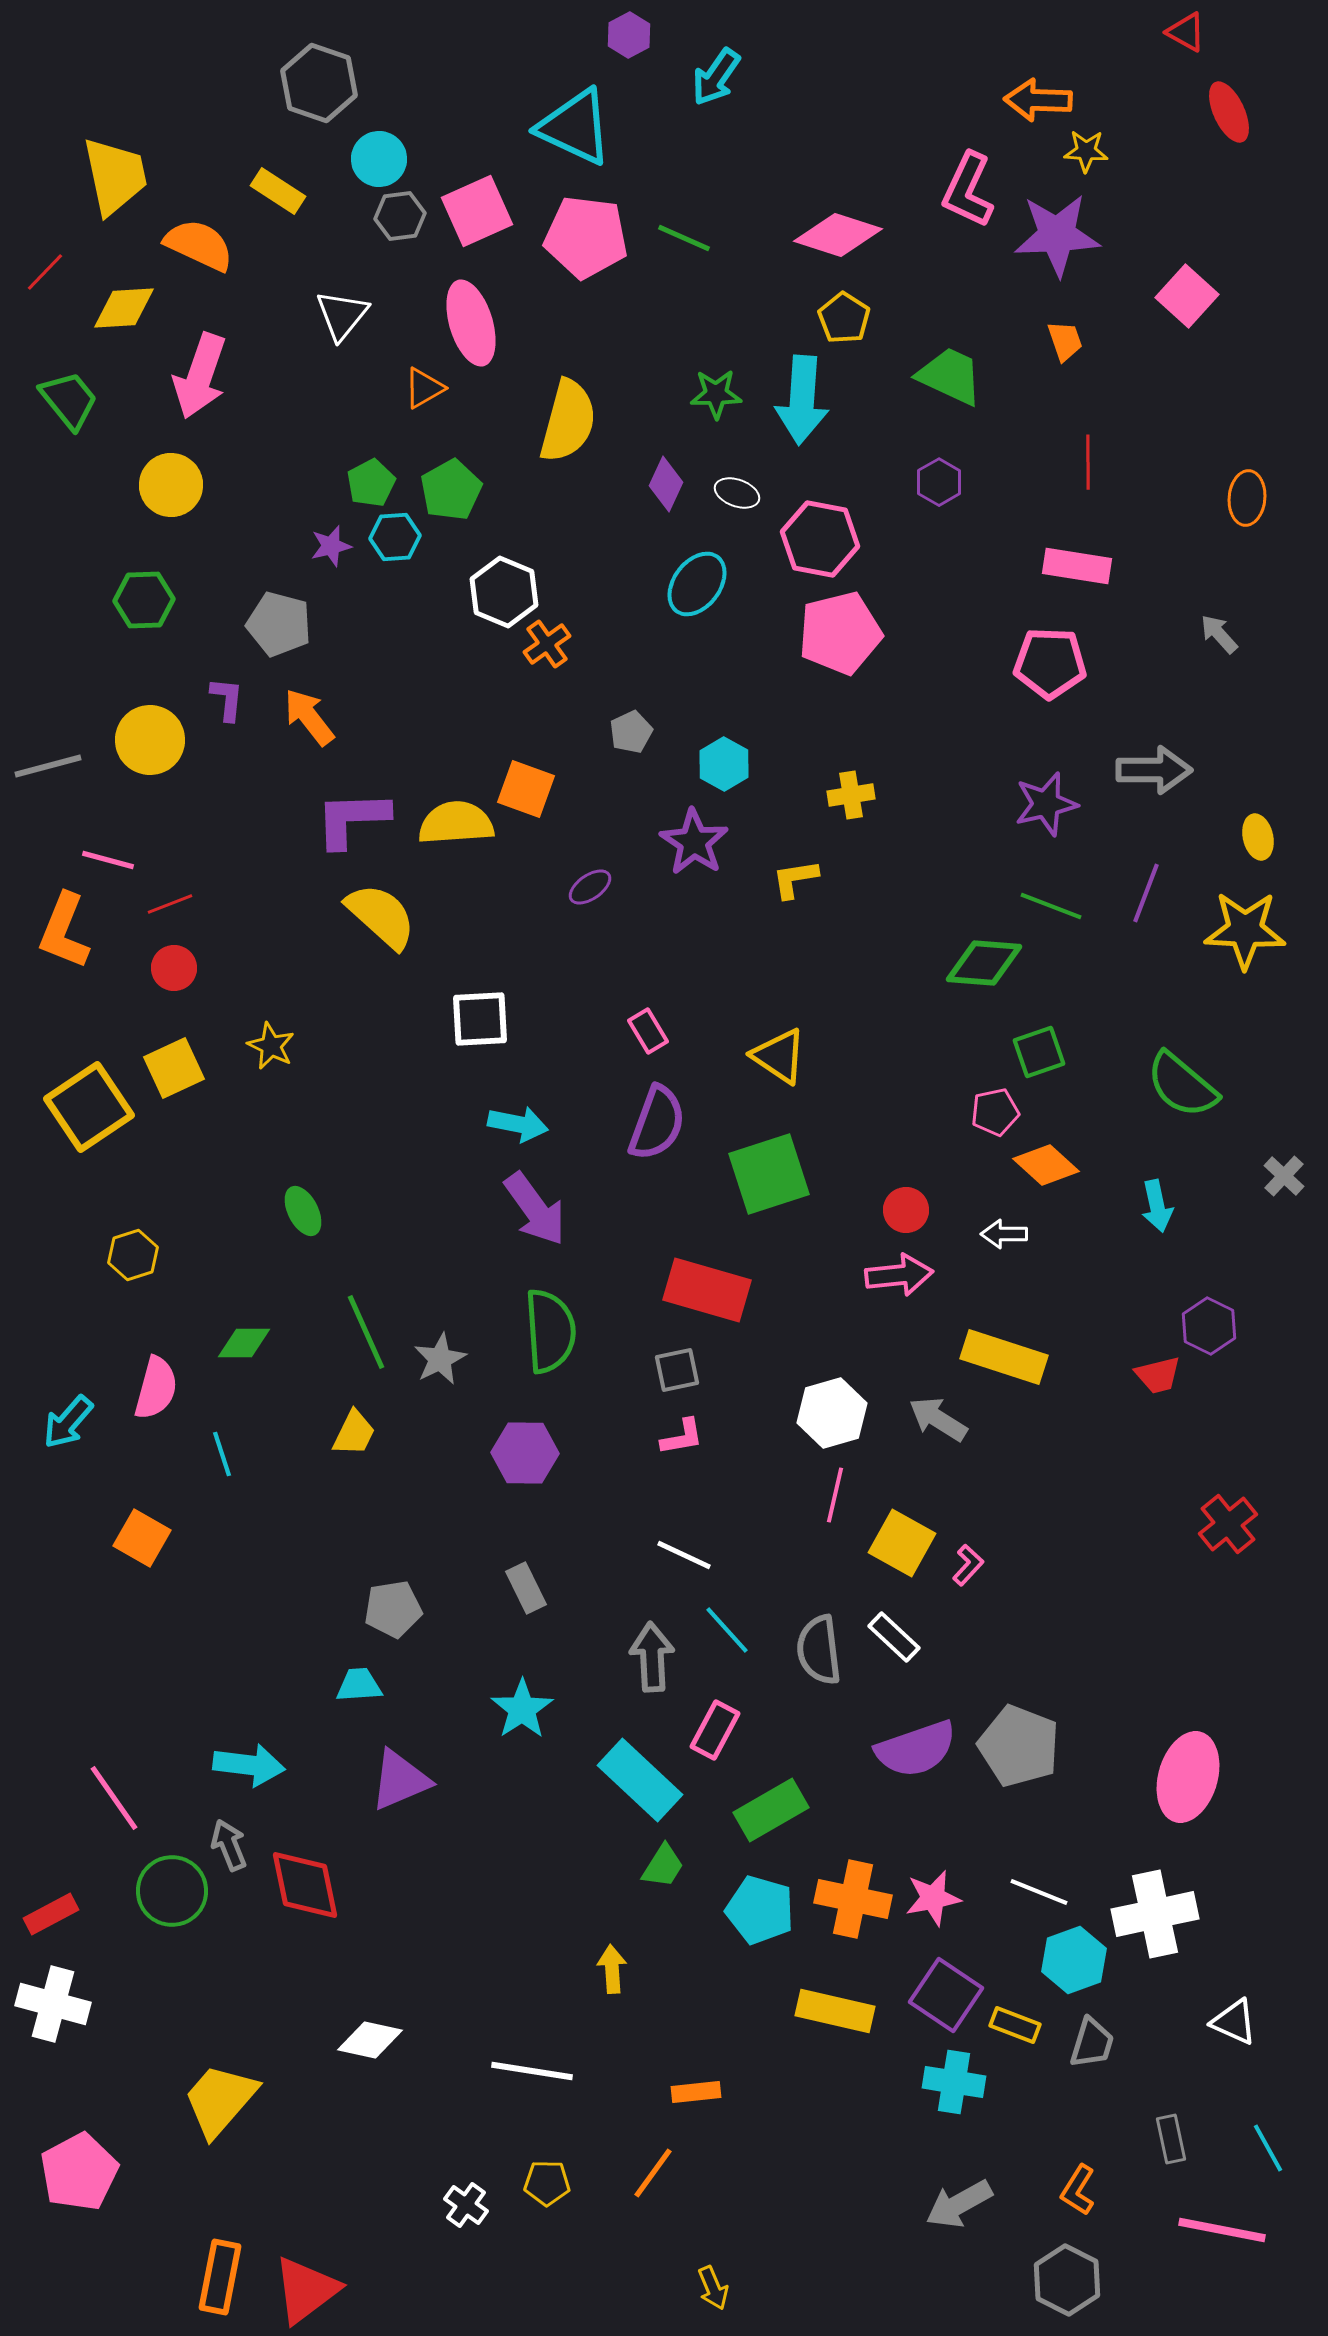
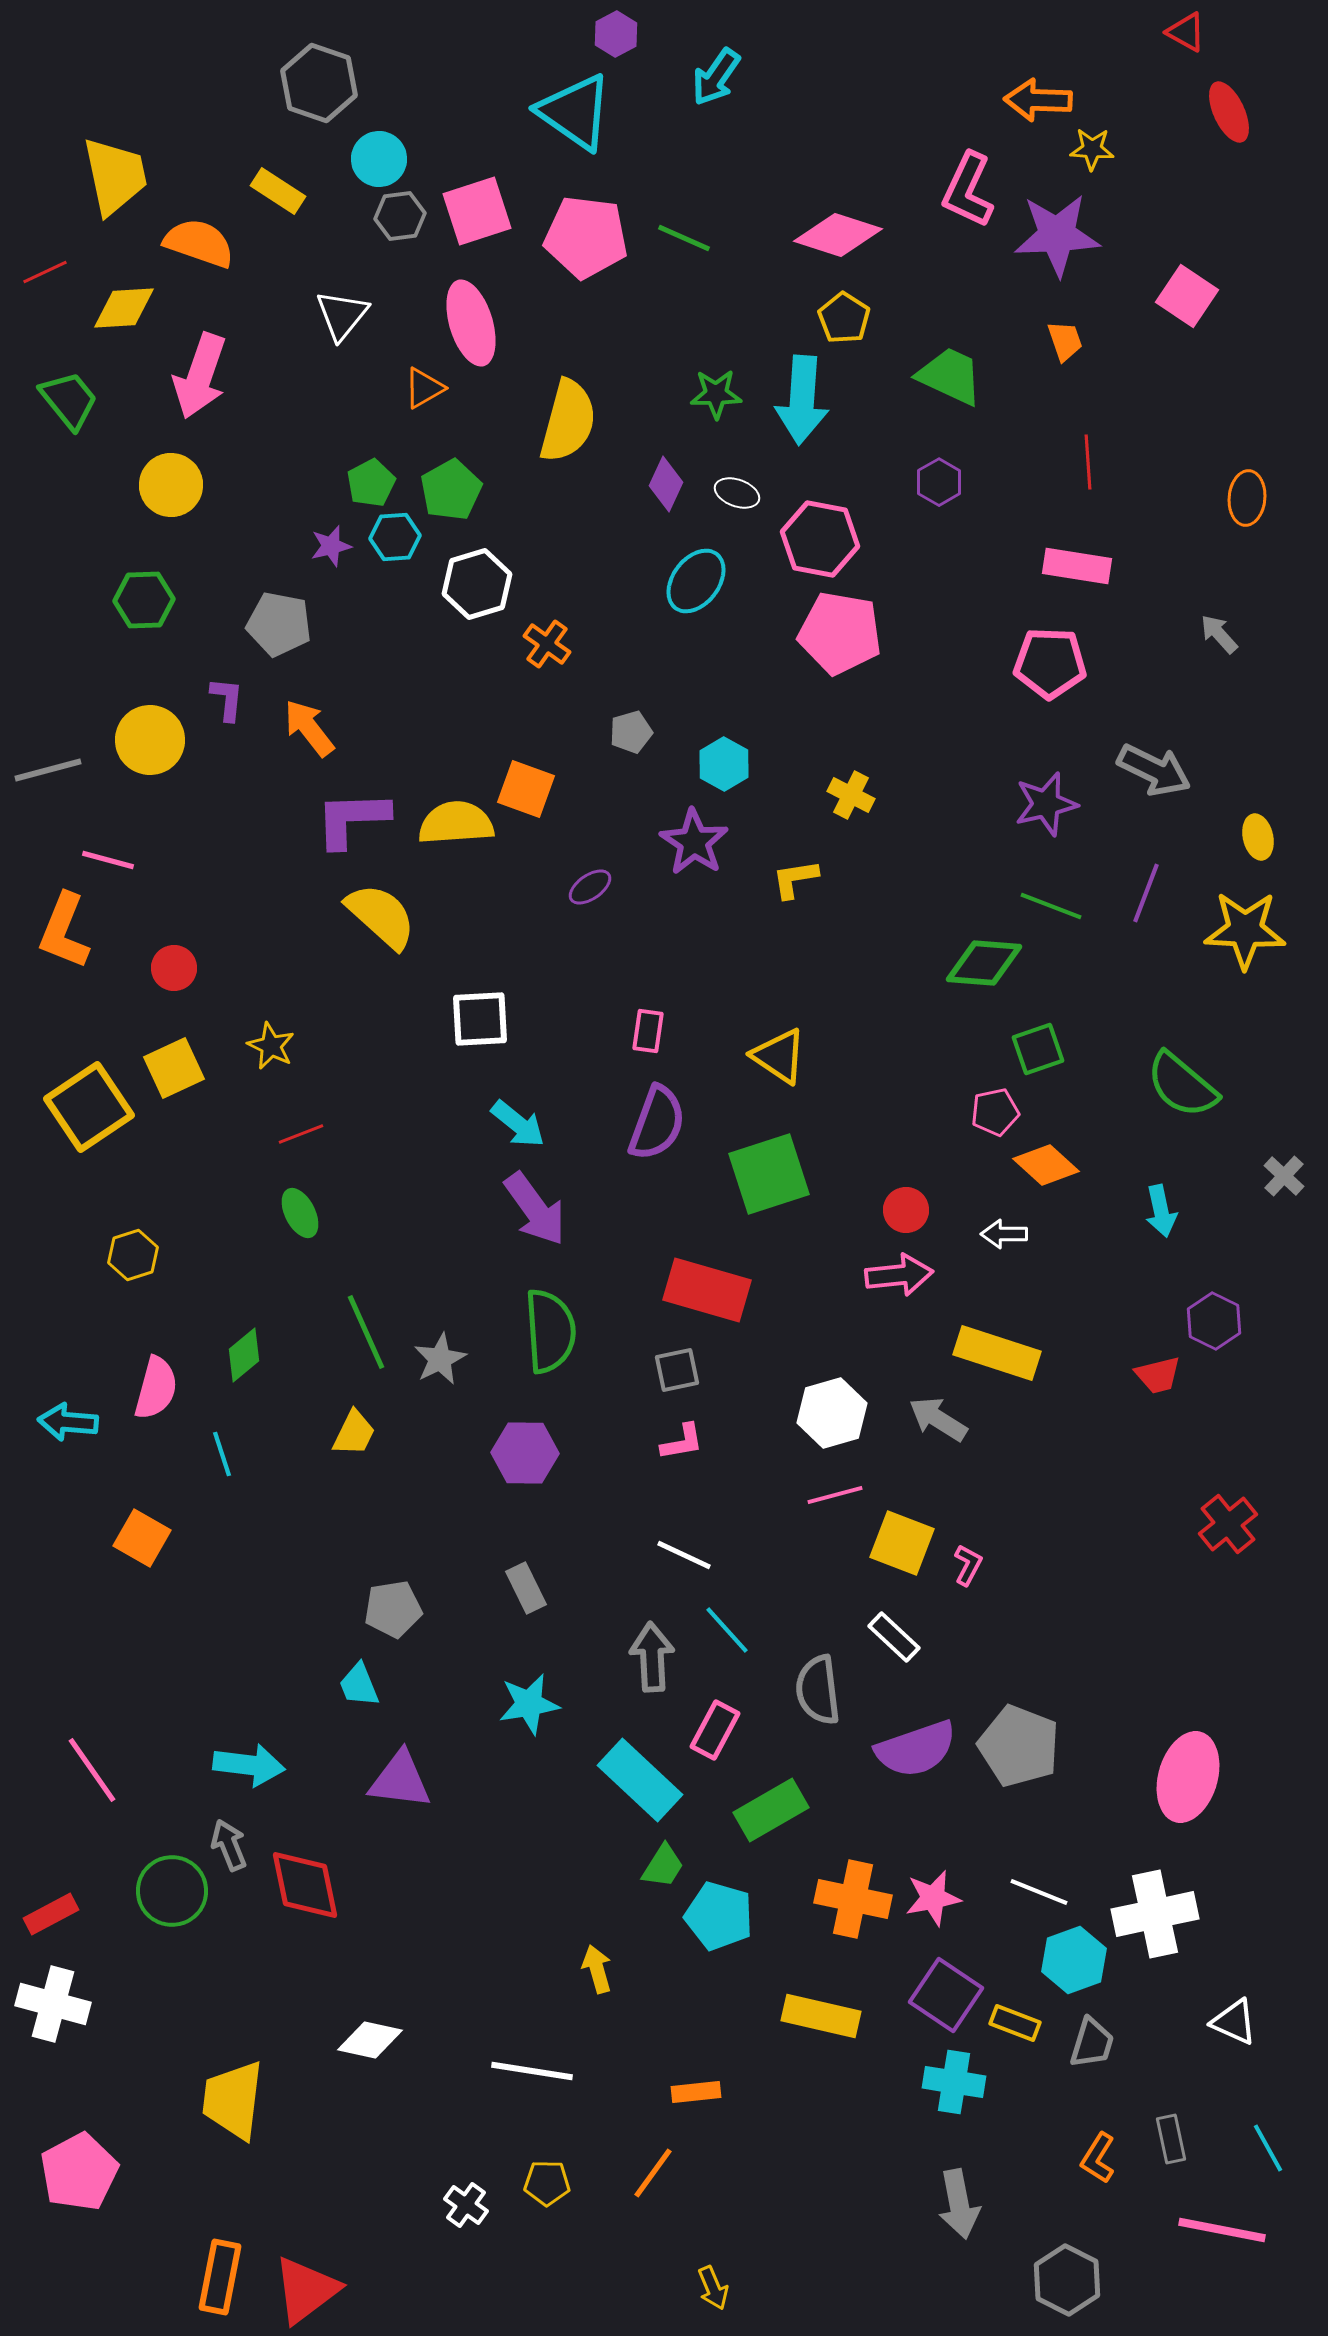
purple hexagon at (629, 35): moved 13 px left, 1 px up
cyan triangle at (575, 127): moved 15 px up; rotated 10 degrees clockwise
yellow star at (1086, 151): moved 6 px right, 2 px up
pink square at (477, 211): rotated 6 degrees clockwise
orange semicircle at (199, 245): moved 2 px up; rotated 6 degrees counterclockwise
red line at (45, 272): rotated 21 degrees clockwise
pink square at (1187, 296): rotated 8 degrees counterclockwise
red line at (1088, 462): rotated 4 degrees counterclockwise
cyan ellipse at (697, 584): moved 1 px left, 3 px up
white hexagon at (504, 592): moved 27 px left, 8 px up; rotated 20 degrees clockwise
gray pentagon at (279, 624): rotated 4 degrees counterclockwise
pink pentagon at (840, 633): rotated 24 degrees clockwise
orange cross at (547, 644): rotated 18 degrees counterclockwise
orange arrow at (309, 717): moved 11 px down
gray pentagon at (631, 732): rotated 9 degrees clockwise
gray line at (48, 766): moved 4 px down
gray arrow at (1154, 770): rotated 26 degrees clockwise
yellow cross at (851, 795): rotated 36 degrees clockwise
red line at (170, 904): moved 131 px right, 230 px down
pink rectangle at (648, 1031): rotated 39 degrees clockwise
green square at (1039, 1052): moved 1 px left, 3 px up
cyan arrow at (518, 1124): rotated 28 degrees clockwise
cyan arrow at (1157, 1206): moved 4 px right, 5 px down
green ellipse at (303, 1211): moved 3 px left, 2 px down
purple hexagon at (1209, 1326): moved 5 px right, 5 px up
green diamond at (244, 1343): moved 12 px down; rotated 40 degrees counterclockwise
yellow rectangle at (1004, 1357): moved 7 px left, 4 px up
cyan arrow at (68, 1422): rotated 54 degrees clockwise
pink L-shape at (682, 1437): moved 5 px down
pink line at (835, 1495): rotated 62 degrees clockwise
yellow square at (902, 1543): rotated 8 degrees counterclockwise
pink L-shape at (968, 1565): rotated 15 degrees counterclockwise
gray semicircle at (819, 1650): moved 1 px left, 40 px down
cyan trapezoid at (359, 1685): rotated 108 degrees counterclockwise
cyan star at (522, 1709): moved 7 px right, 5 px up; rotated 24 degrees clockwise
purple triangle at (400, 1780): rotated 30 degrees clockwise
pink line at (114, 1798): moved 22 px left, 28 px up
cyan pentagon at (760, 1910): moved 41 px left, 6 px down
yellow arrow at (612, 1969): moved 15 px left; rotated 12 degrees counterclockwise
yellow rectangle at (835, 2011): moved 14 px left, 5 px down
yellow rectangle at (1015, 2025): moved 2 px up
yellow trapezoid at (220, 2100): moved 13 px right; rotated 34 degrees counterclockwise
orange L-shape at (1078, 2190): moved 20 px right, 32 px up
gray arrow at (959, 2204): rotated 72 degrees counterclockwise
